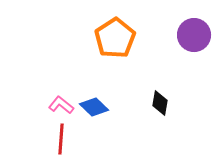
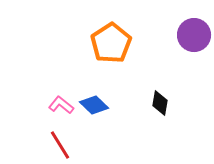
orange pentagon: moved 4 px left, 5 px down
blue diamond: moved 2 px up
red line: moved 1 px left, 6 px down; rotated 36 degrees counterclockwise
